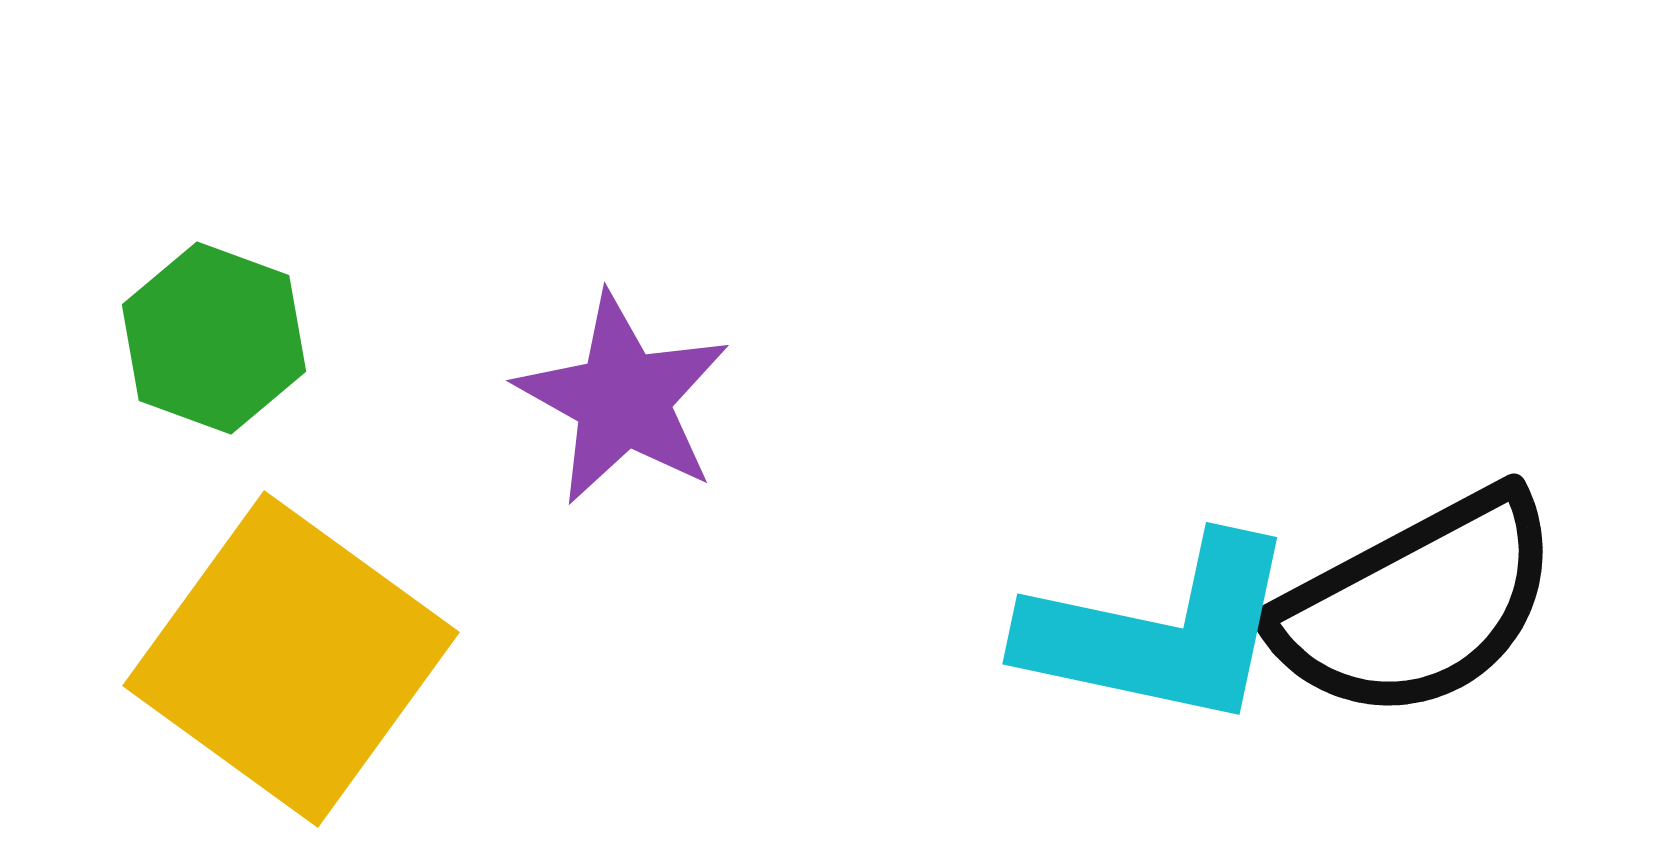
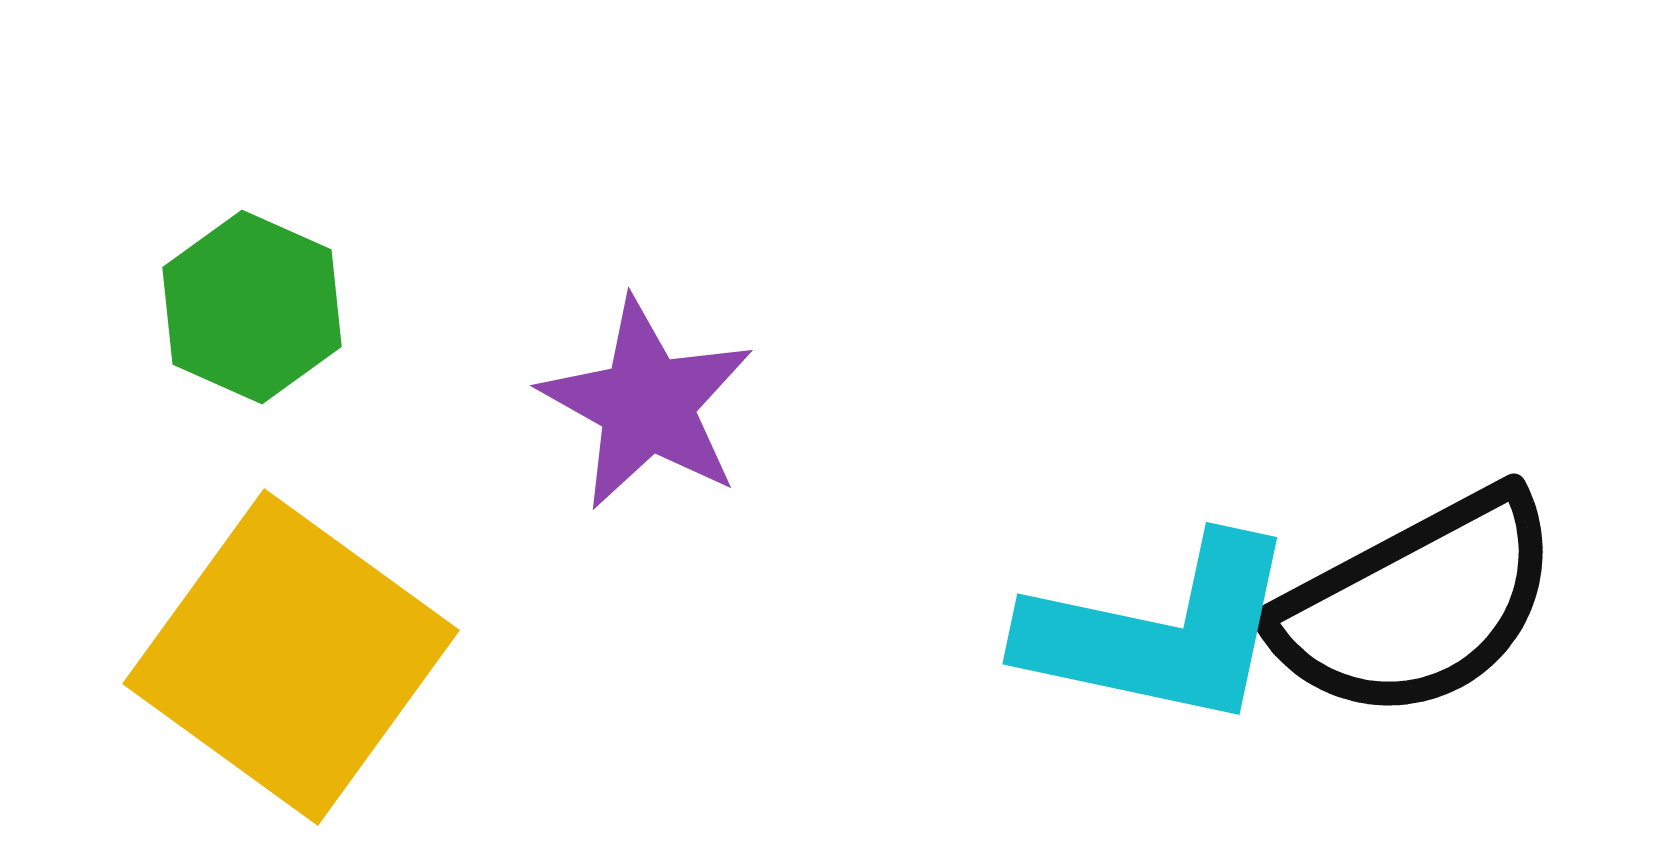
green hexagon: moved 38 px right, 31 px up; rotated 4 degrees clockwise
purple star: moved 24 px right, 5 px down
yellow square: moved 2 px up
